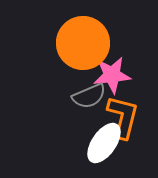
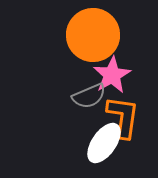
orange circle: moved 10 px right, 8 px up
pink star: rotated 24 degrees counterclockwise
orange L-shape: rotated 6 degrees counterclockwise
